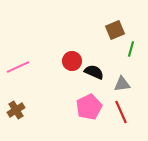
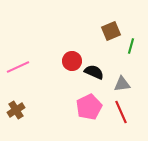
brown square: moved 4 px left, 1 px down
green line: moved 3 px up
